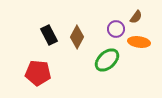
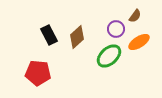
brown semicircle: moved 1 px left, 1 px up
brown diamond: rotated 20 degrees clockwise
orange ellipse: rotated 40 degrees counterclockwise
green ellipse: moved 2 px right, 4 px up
